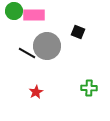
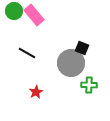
pink rectangle: rotated 50 degrees clockwise
black square: moved 4 px right, 16 px down
gray circle: moved 24 px right, 17 px down
green cross: moved 3 px up
